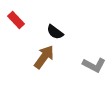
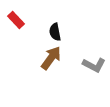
black semicircle: rotated 42 degrees clockwise
brown arrow: moved 7 px right, 1 px down
